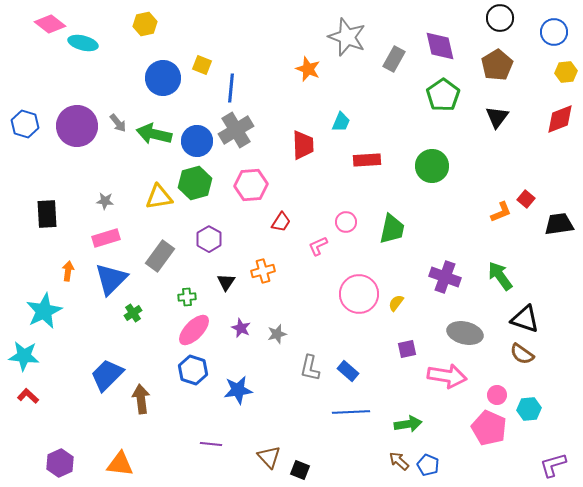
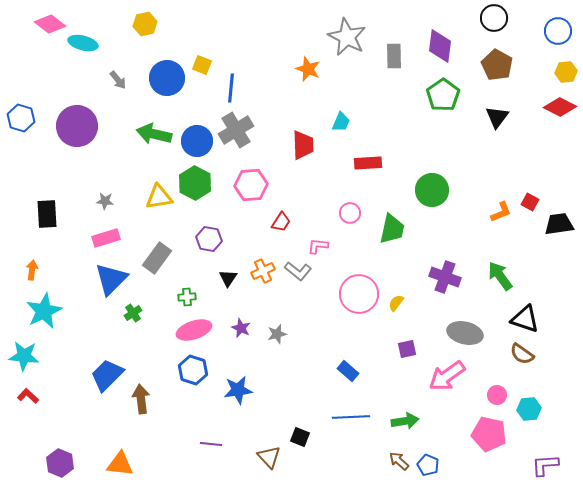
black circle at (500, 18): moved 6 px left
blue circle at (554, 32): moved 4 px right, 1 px up
gray star at (347, 37): rotated 6 degrees clockwise
purple diamond at (440, 46): rotated 20 degrees clockwise
gray rectangle at (394, 59): moved 3 px up; rotated 30 degrees counterclockwise
brown pentagon at (497, 65): rotated 12 degrees counterclockwise
blue circle at (163, 78): moved 4 px right
red diamond at (560, 119): moved 12 px up; rotated 48 degrees clockwise
gray arrow at (118, 123): moved 43 px up
blue hexagon at (25, 124): moved 4 px left, 6 px up
red rectangle at (367, 160): moved 1 px right, 3 px down
green circle at (432, 166): moved 24 px down
green hexagon at (195, 183): rotated 16 degrees counterclockwise
red square at (526, 199): moved 4 px right, 3 px down; rotated 12 degrees counterclockwise
pink circle at (346, 222): moved 4 px right, 9 px up
purple hexagon at (209, 239): rotated 20 degrees counterclockwise
pink L-shape at (318, 246): rotated 30 degrees clockwise
gray rectangle at (160, 256): moved 3 px left, 2 px down
orange arrow at (68, 271): moved 36 px left, 1 px up
orange cross at (263, 271): rotated 10 degrees counterclockwise
black triangle at (226, 282): moved 2 px right, 4 px up
pink ellipse at (194, 330): rotated 28 degrees clockwise
gray L-shape at (310, 368): moved 12 px left, 97 px up; rotated 64 degrees counterclockwise
pink arrow at (447, 376): rotated 135 degrees clockwise
blue line at (351, 412): moved 5 px down
green arrow at (408, 424): moved 3 px left, 3 px up
pink pentagon at (489, 428): moved 6 px down; rotated 12 degrees counterclockwise
purple hexagon at (60, 463): rotated 12 degrees counterclockwise
purple L-shape at (553, 465): moved 8 px left; rotated 12 degrees clockwise
black square at (300, 470): moved 33 px up
